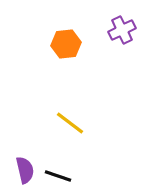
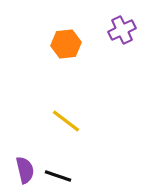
yellow line: moved 4 px left, 2 px up
